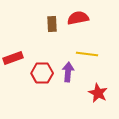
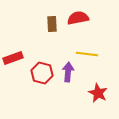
red hexagon: rotated 15 degrees clockwise
